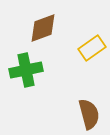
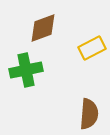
yellow rectangle: rotated 8 degrees clockwise
brown semicircle: rotated 20 degrees clockwise
